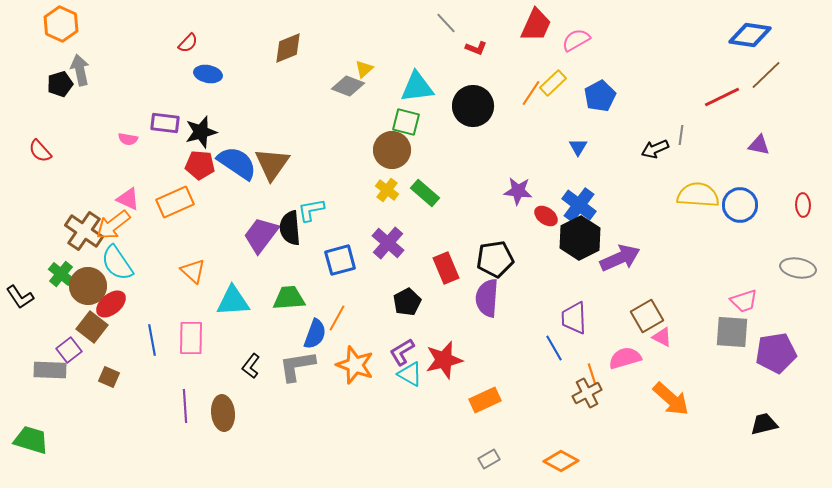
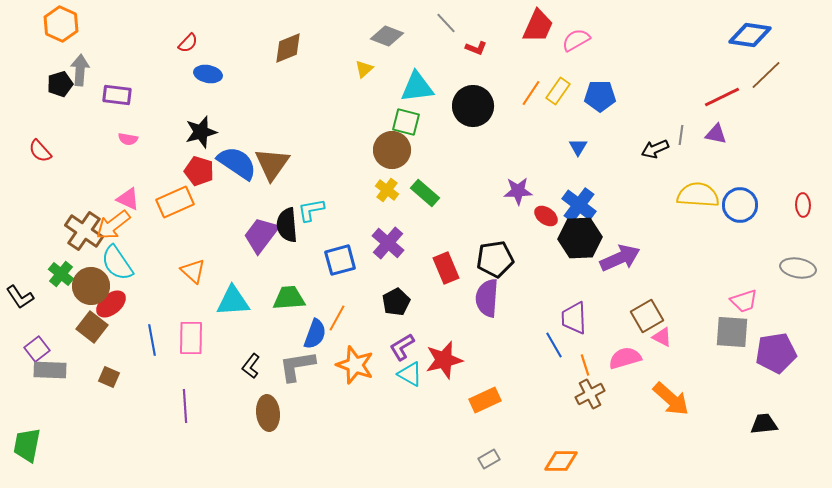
red trapezoid at (536, 25): moved 2 px right, 1 px down
gray arrow at (80, 70): rotated 16 degrees clockwise
yellow rectangle at (553, 83): moved 5 px right, 8 px down; rotated 12 degrees counterclockwise
gray diamond at (348, 86): moved 39 px right, 50 px up
blue pentagon at (600, 96): rotated 28 degrees clockwise
purple rectangle at (165, 123): moved 48 px left, 28 px up
purple triangle at (759, 145): moved 43 px left, 11 px up
red pentagon at (200, 165): moved 1 px left, 6 px down; rotated 12 degrees clockwise
purple star at (518, 191): rotated 8 degrees counterclockwise
black semicircle at (290, 228): moved 3 px left, 3 px up
black hexagon at (580, 238): rotated 24 degrees clockwise
brown circle at (88, 286): moved 3 px right
black pentagon at (407, 302): moved 11 px left
blue line at (554, 348): moved 3 px up
purple square at (69, 350): moved 32 px left, 1 px up
purple L-shape at (402, 352): moved 5 px up
orange line at (592, 374): moved 7 px left, 9 px up
brown cross at (587, 393): moved 3 px right, 1 px down
brown ellipse at (223, 413): moved 45 px right
black trapezoid at (764, 424): rotated 8 degrees clockwise
green trapezoid at (31, 440): moved 4 px left, 5 px down; rotated 96 degrees counterclockwise
orange diamond at (561, 461): rotated 28 degrees counterclockwise
